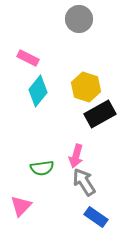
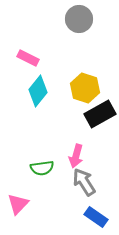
yellow hexagon: moved 1 px left, 1 px down
pink triangle: moved 3 px left, 2 px up
